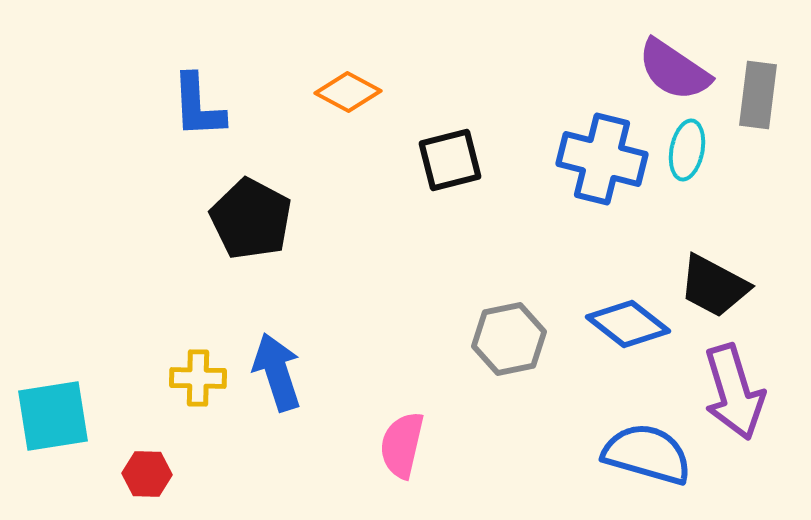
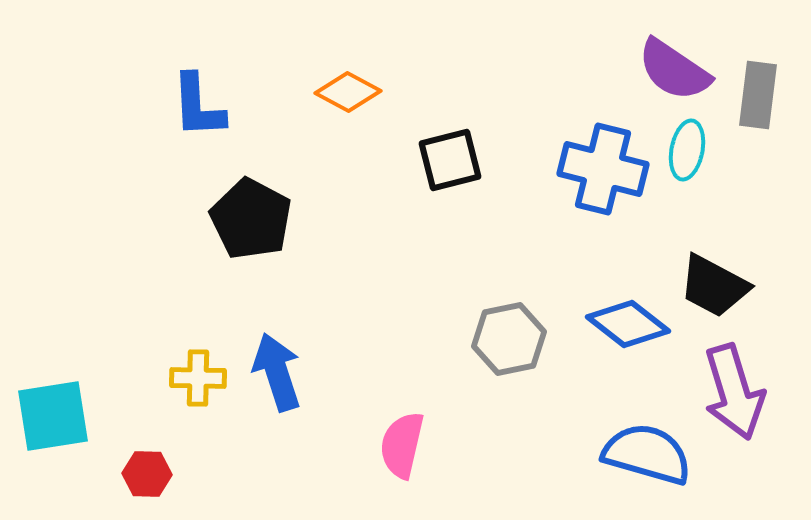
blue cross: moved 1 px right, 10 px down
